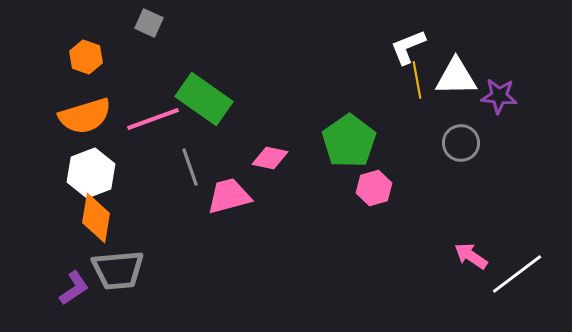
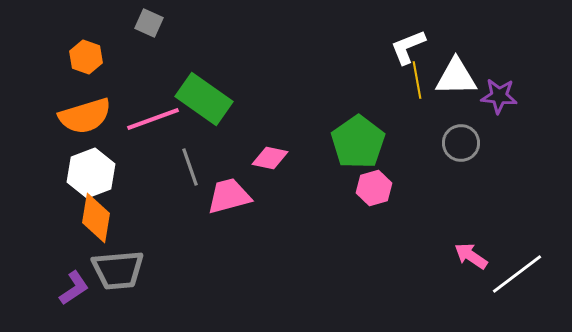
green pentagon: moved 9 px right, 1 px down
